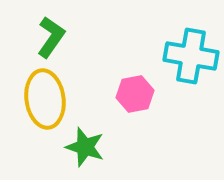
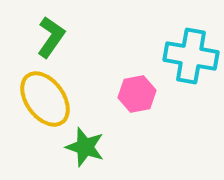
pink hexagon: moved 2 px right
yellow ellipse: rotated 28 degrees counterclockwise
